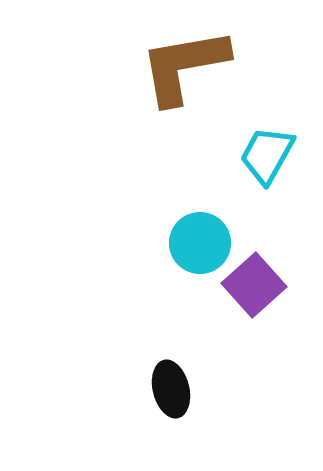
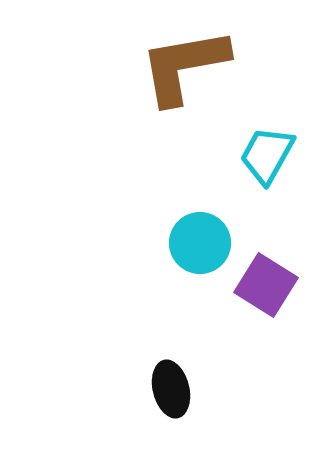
purple square: moved 12 px right; rotated 16 degrees counterclockwise
